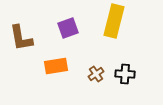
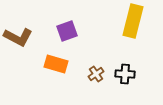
yellow rectangle: moved 19 px right
purple square: moved 1 px left, 3 px down
brown L-shape: moved 3 px left, 1 px up; rotated 52 degrees counterclockwise
orange rectangle: moved 2 px up; rotated 25 degrees clockwise
